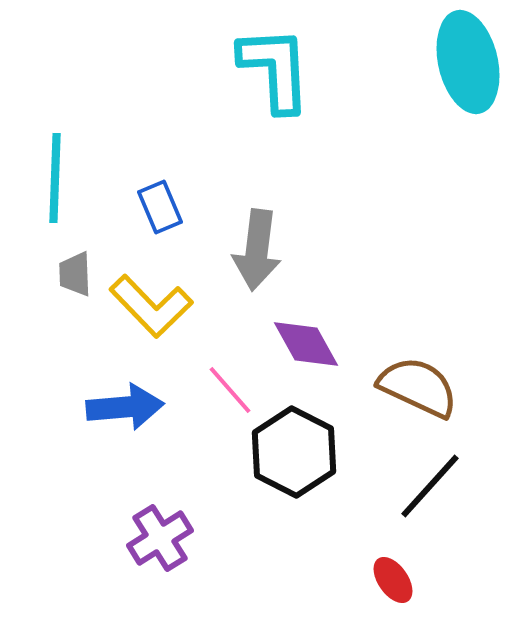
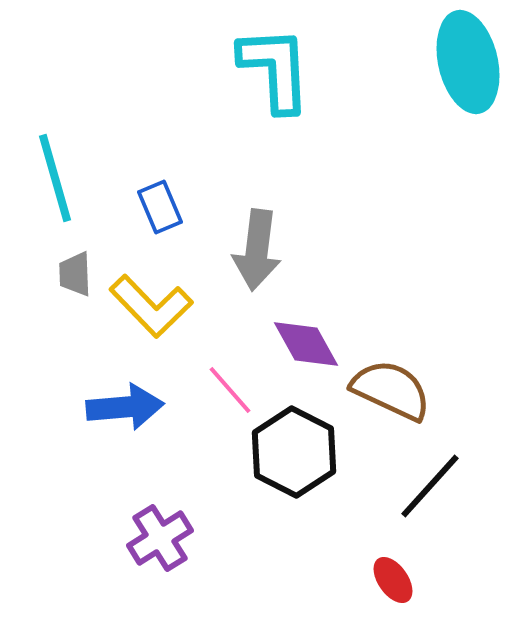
cyan line: rotated 18 degrees counterclockwise
brown semicircle: moved 27 px left, 3 px down
